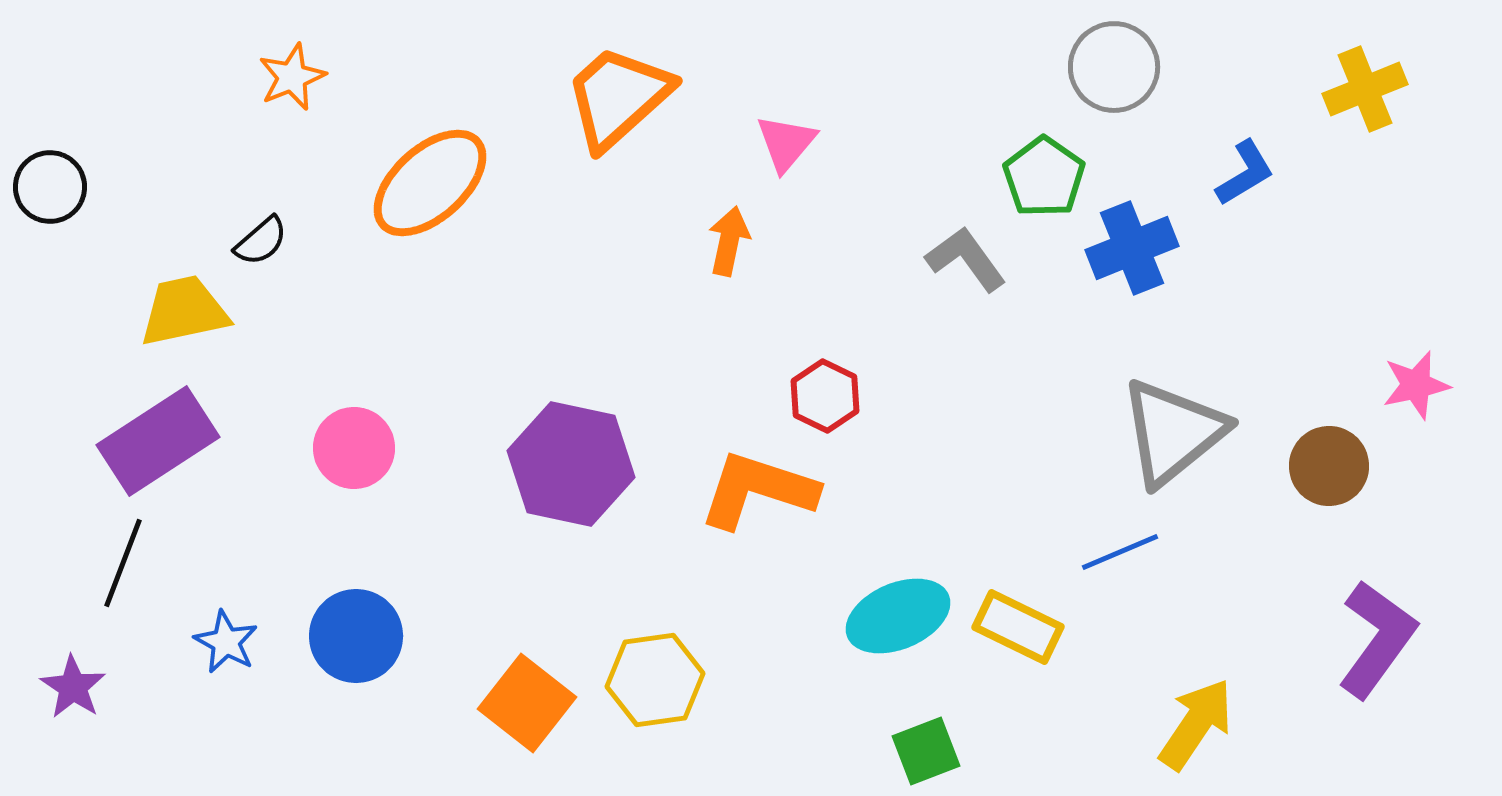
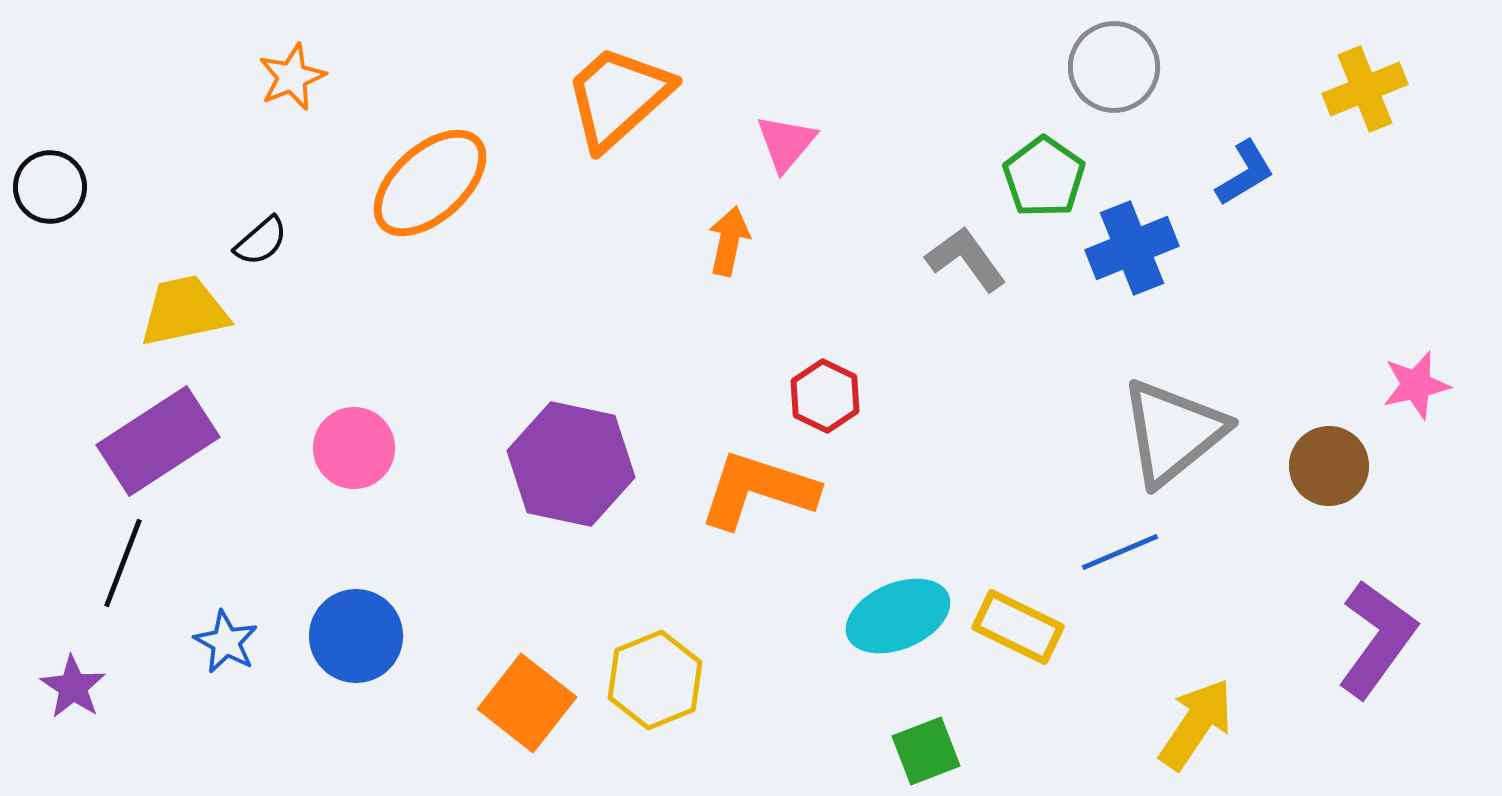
yellow hexagon: rotated 14 degrees counterclockwise
